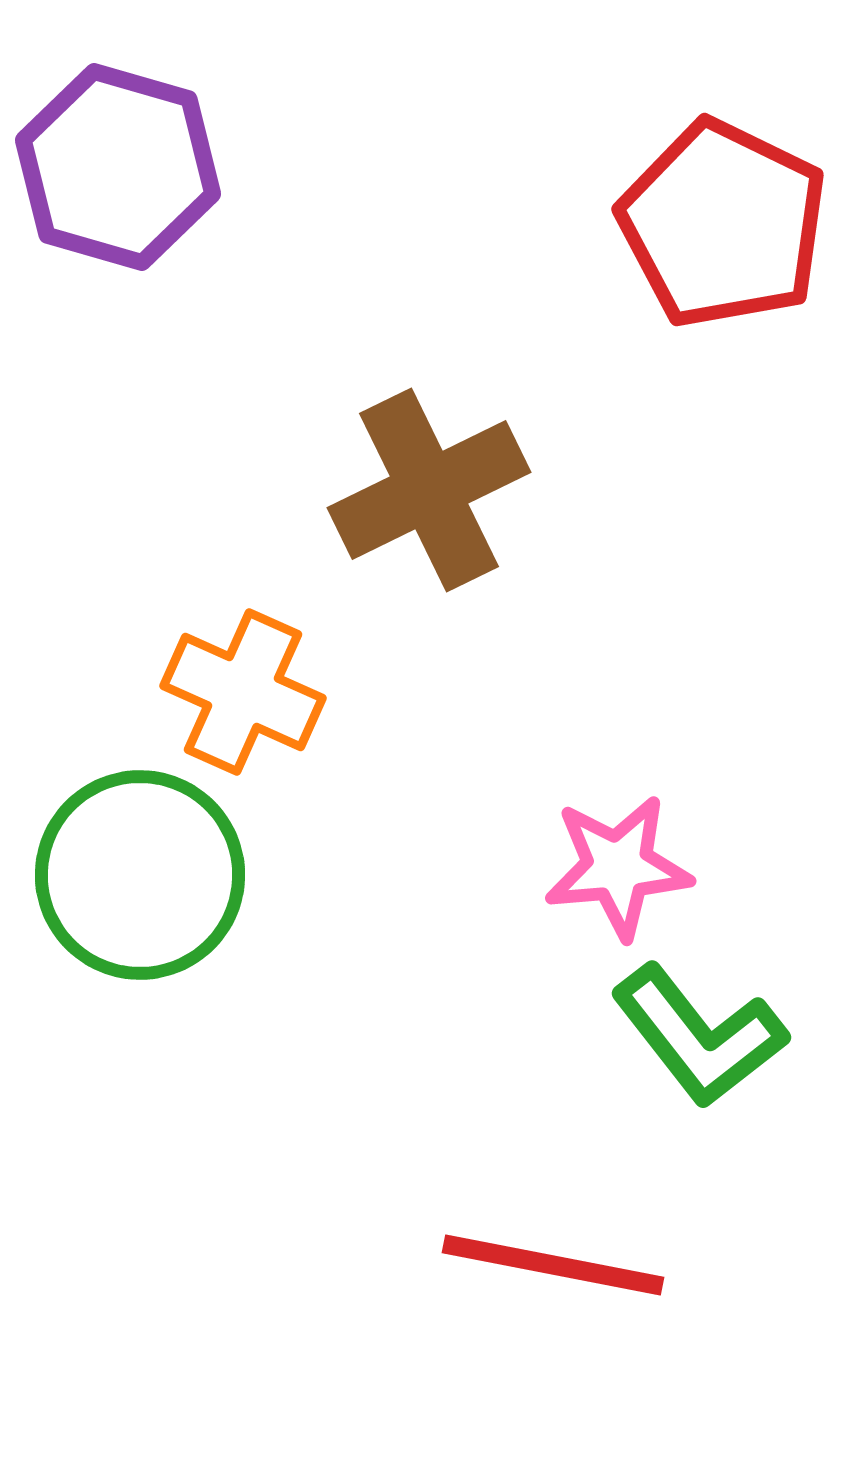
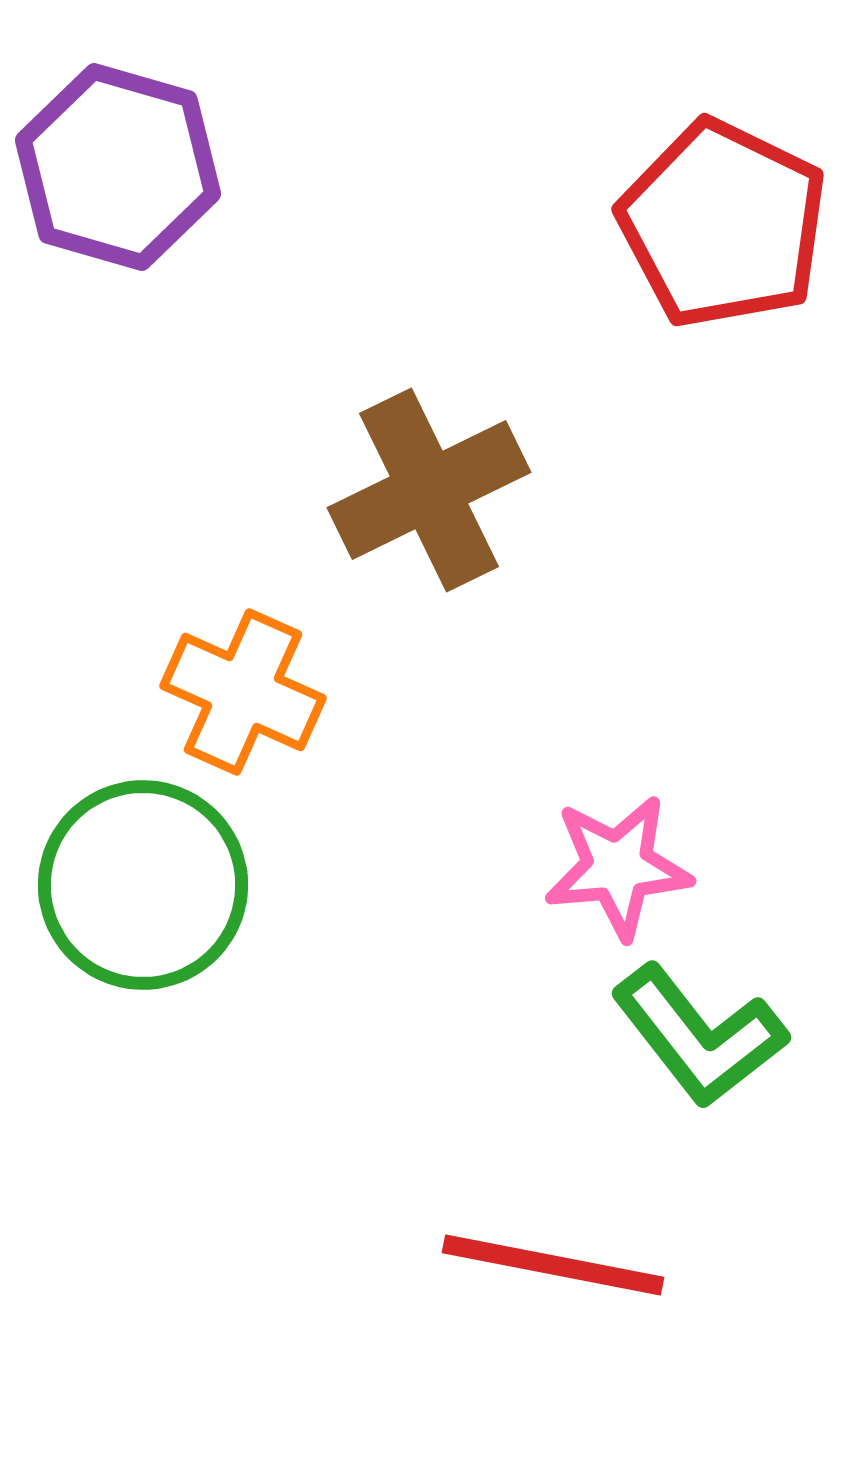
green circle: moved 3 px right, 10 px down
